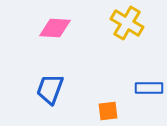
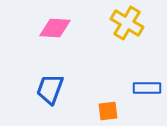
blue rectangle: moved 2 px left
